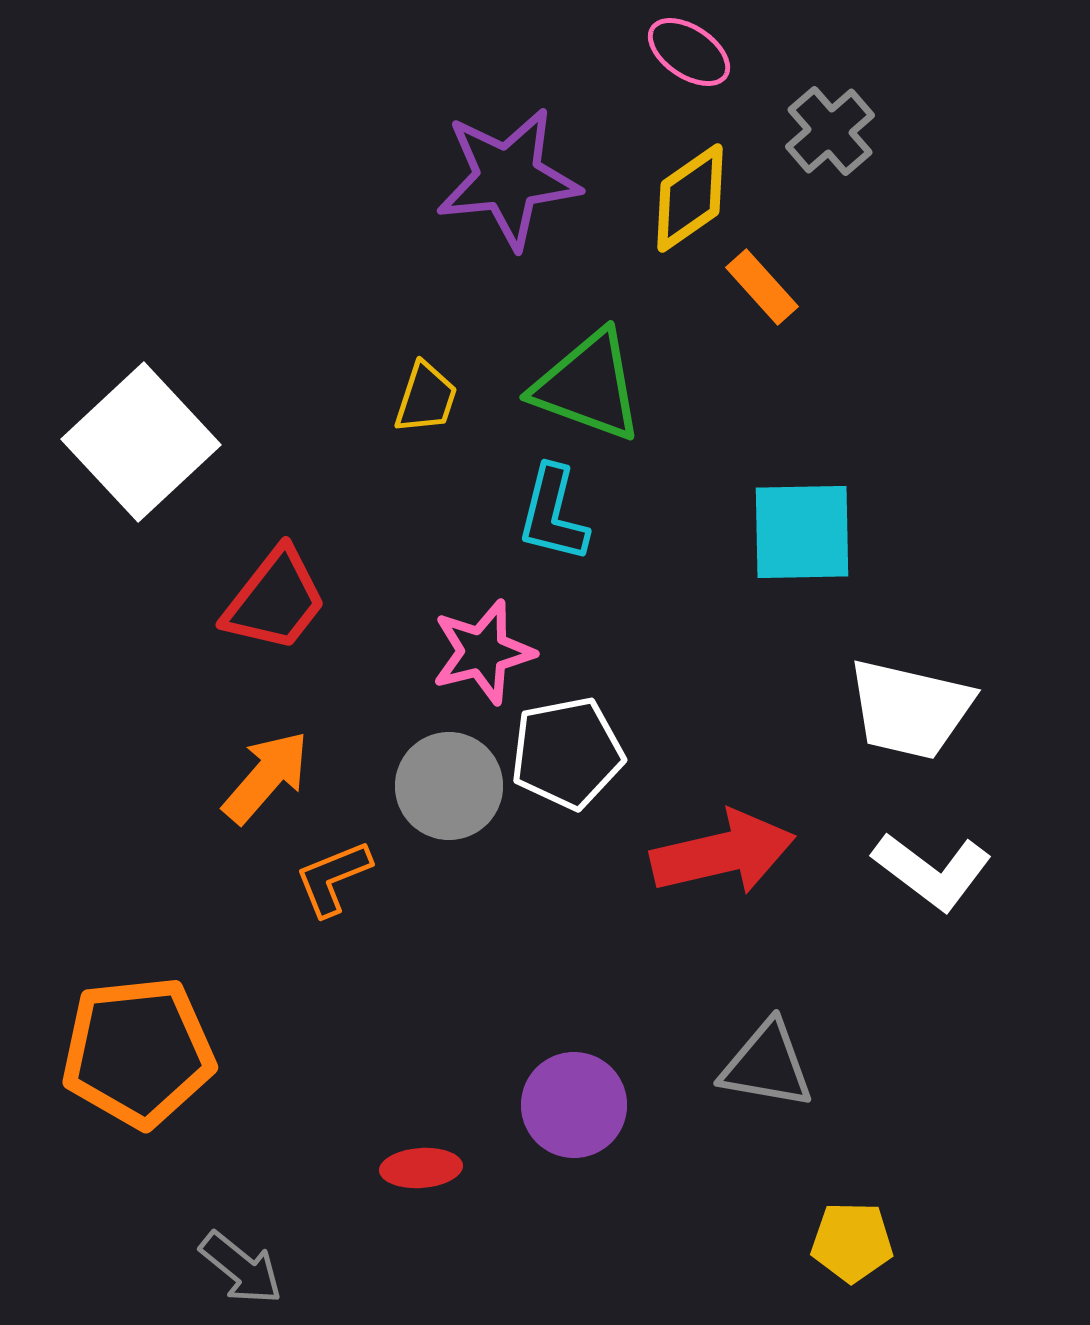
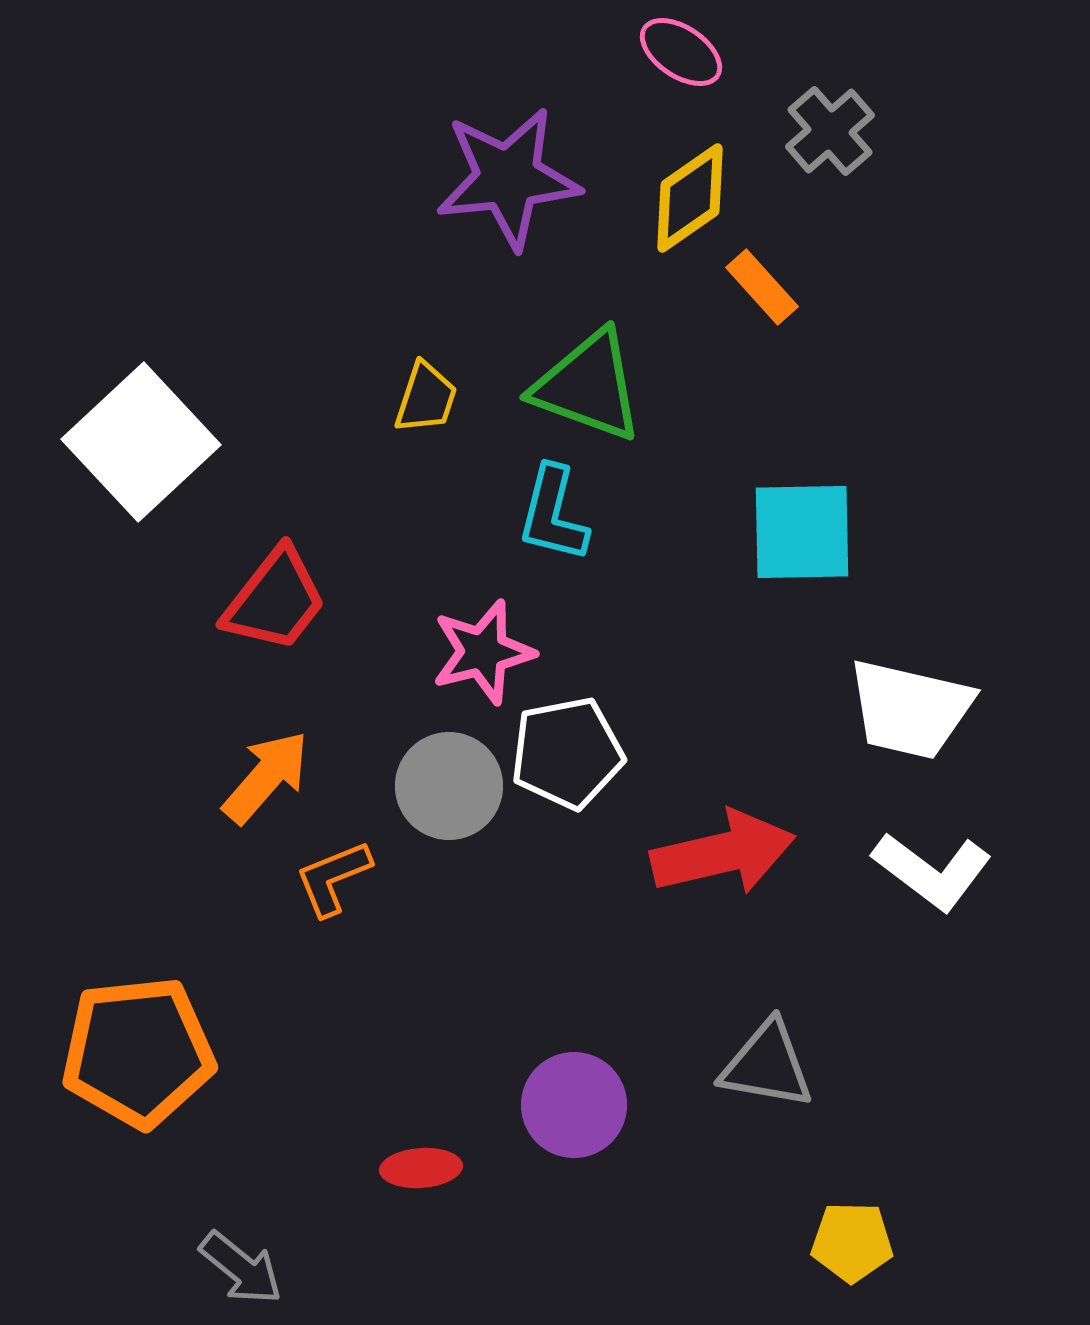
pink ellipse: moved 8 px left
